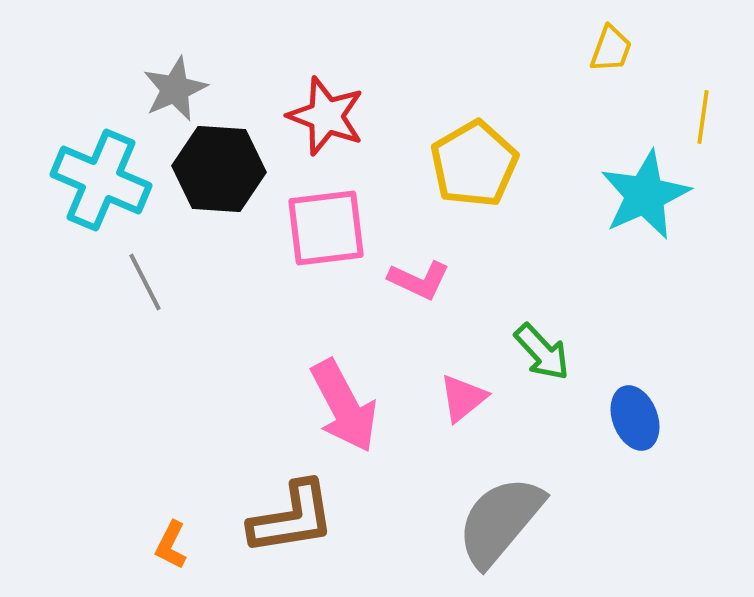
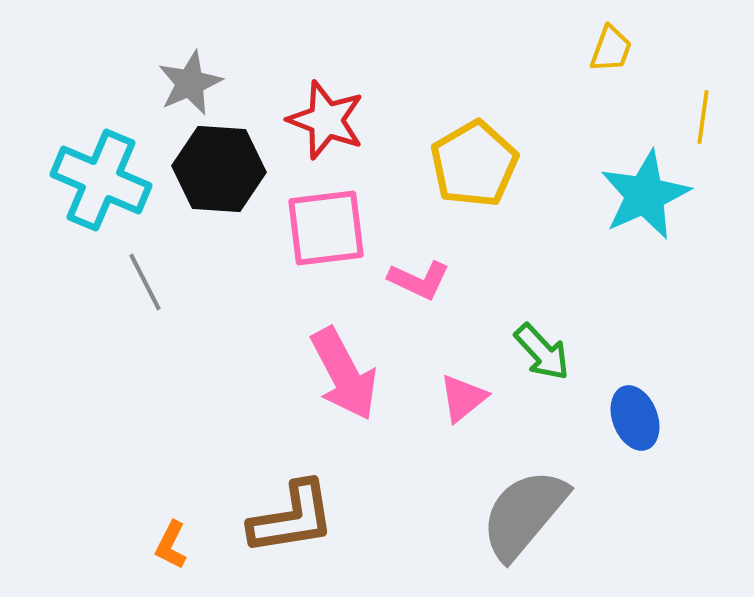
gray star: moved 15 px right, 6 px up
red star: moved 4 px down
pink arrow: moved 32 px up
gray semicircle: moved 24 px right, 7 px up
